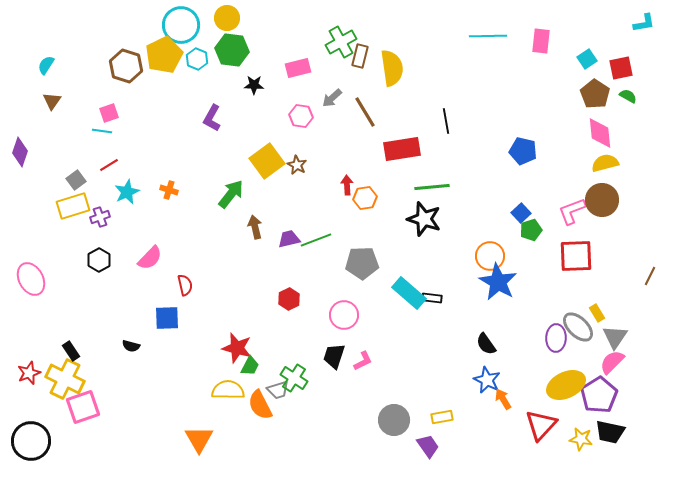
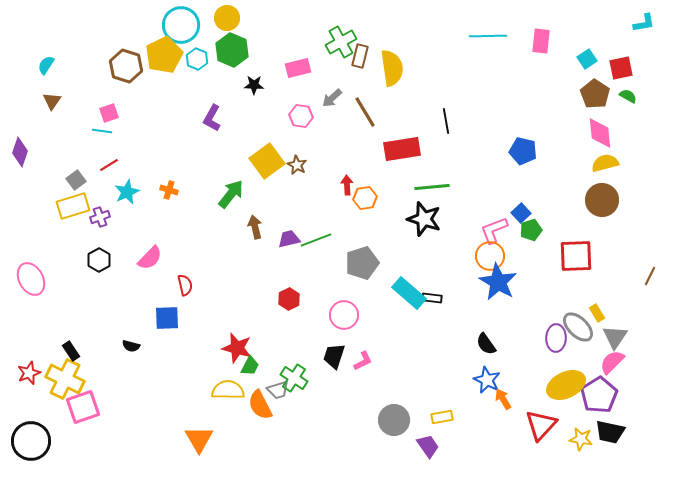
green hexagon at (232, 50): rotated 16 degrees clockwise
pink L-shape at (572, 211): moved 78 px left, 19 px down
gray pentagon at (362, 263): rotated 16 degrees counterclockwise
